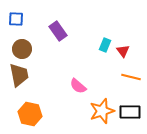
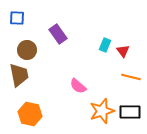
blue square: moved 1 px right, 1 px up
purple rectangle: moved 3 px down
brown circle: moved 5 px right, 1 px down
